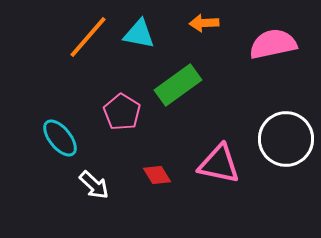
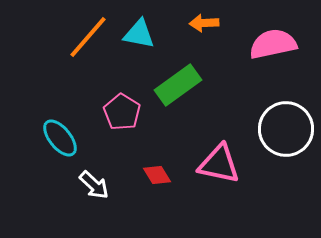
white circle: moved 10 px up
